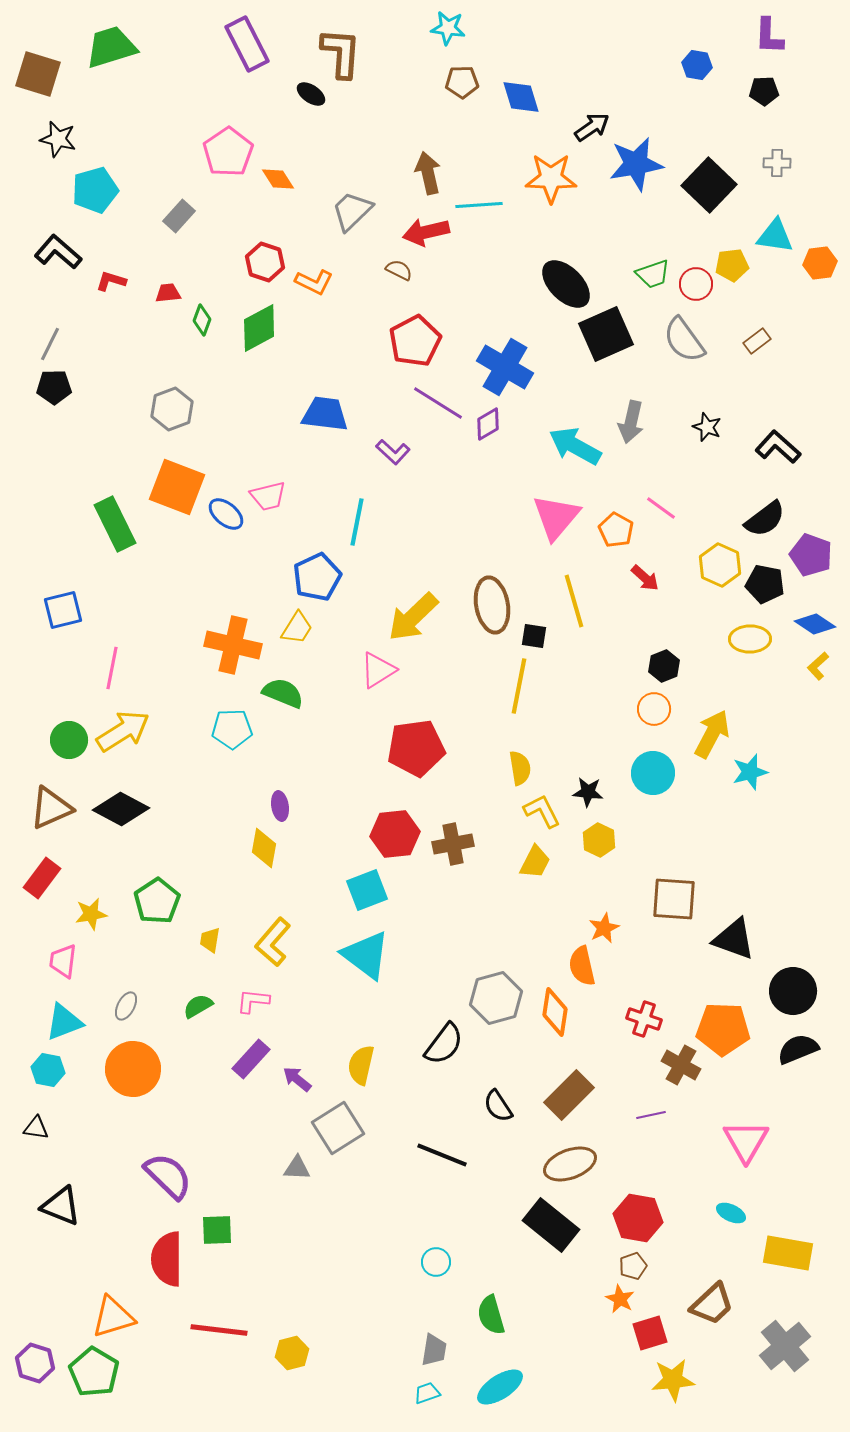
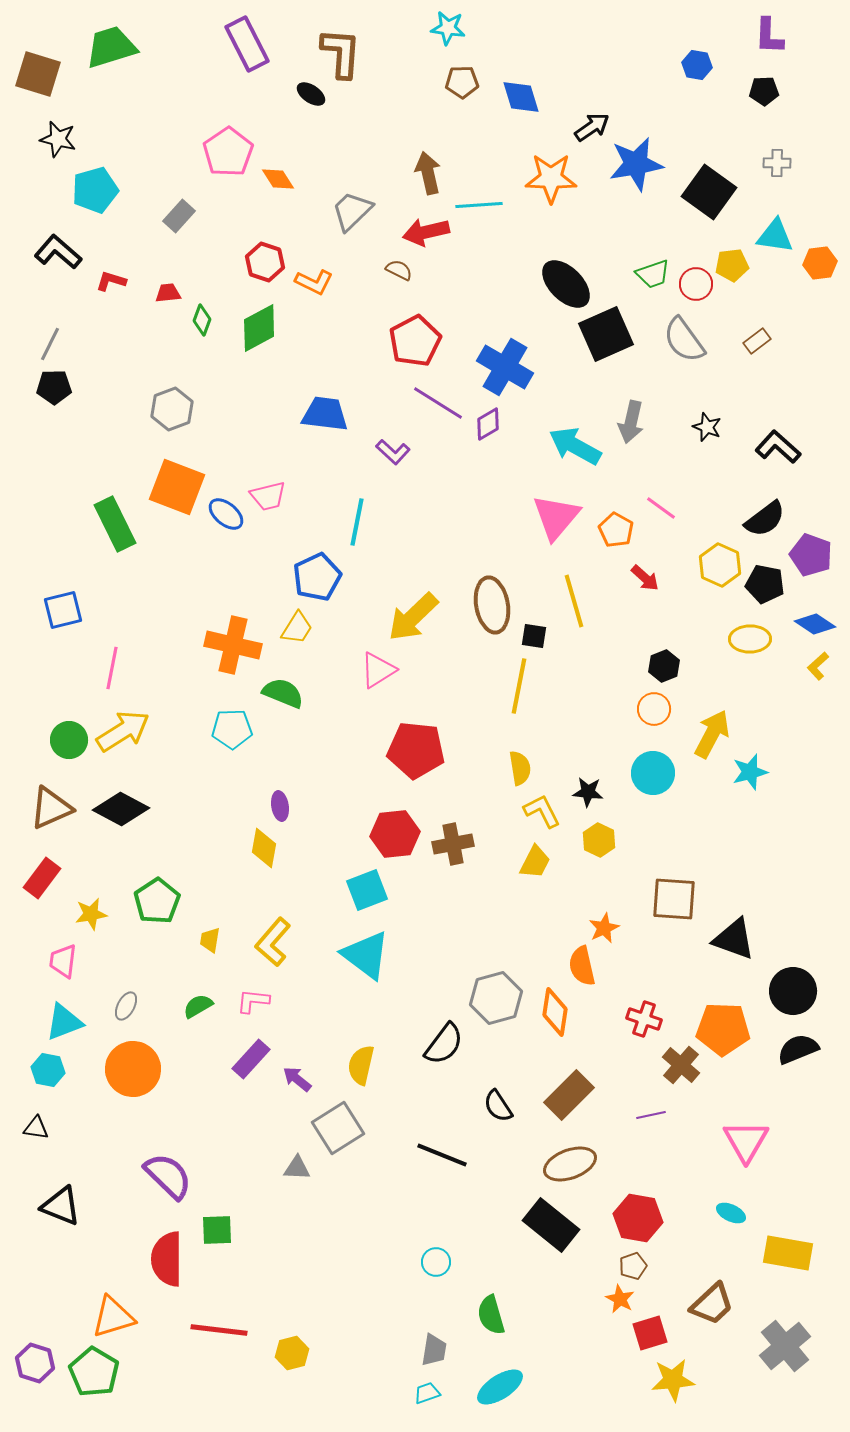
black square at (709, 185): moved 7 px down; rotated 8 degrees counterclockwise
red pentagon at (416, 748): moved 2 px down; rotated 14 degrees clockwise
brown cross at (681, 1065): rotated 12 degrees clockwise
